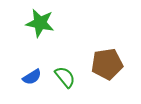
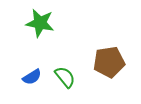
brown pentagon: moved 2 px right, 2 px up
